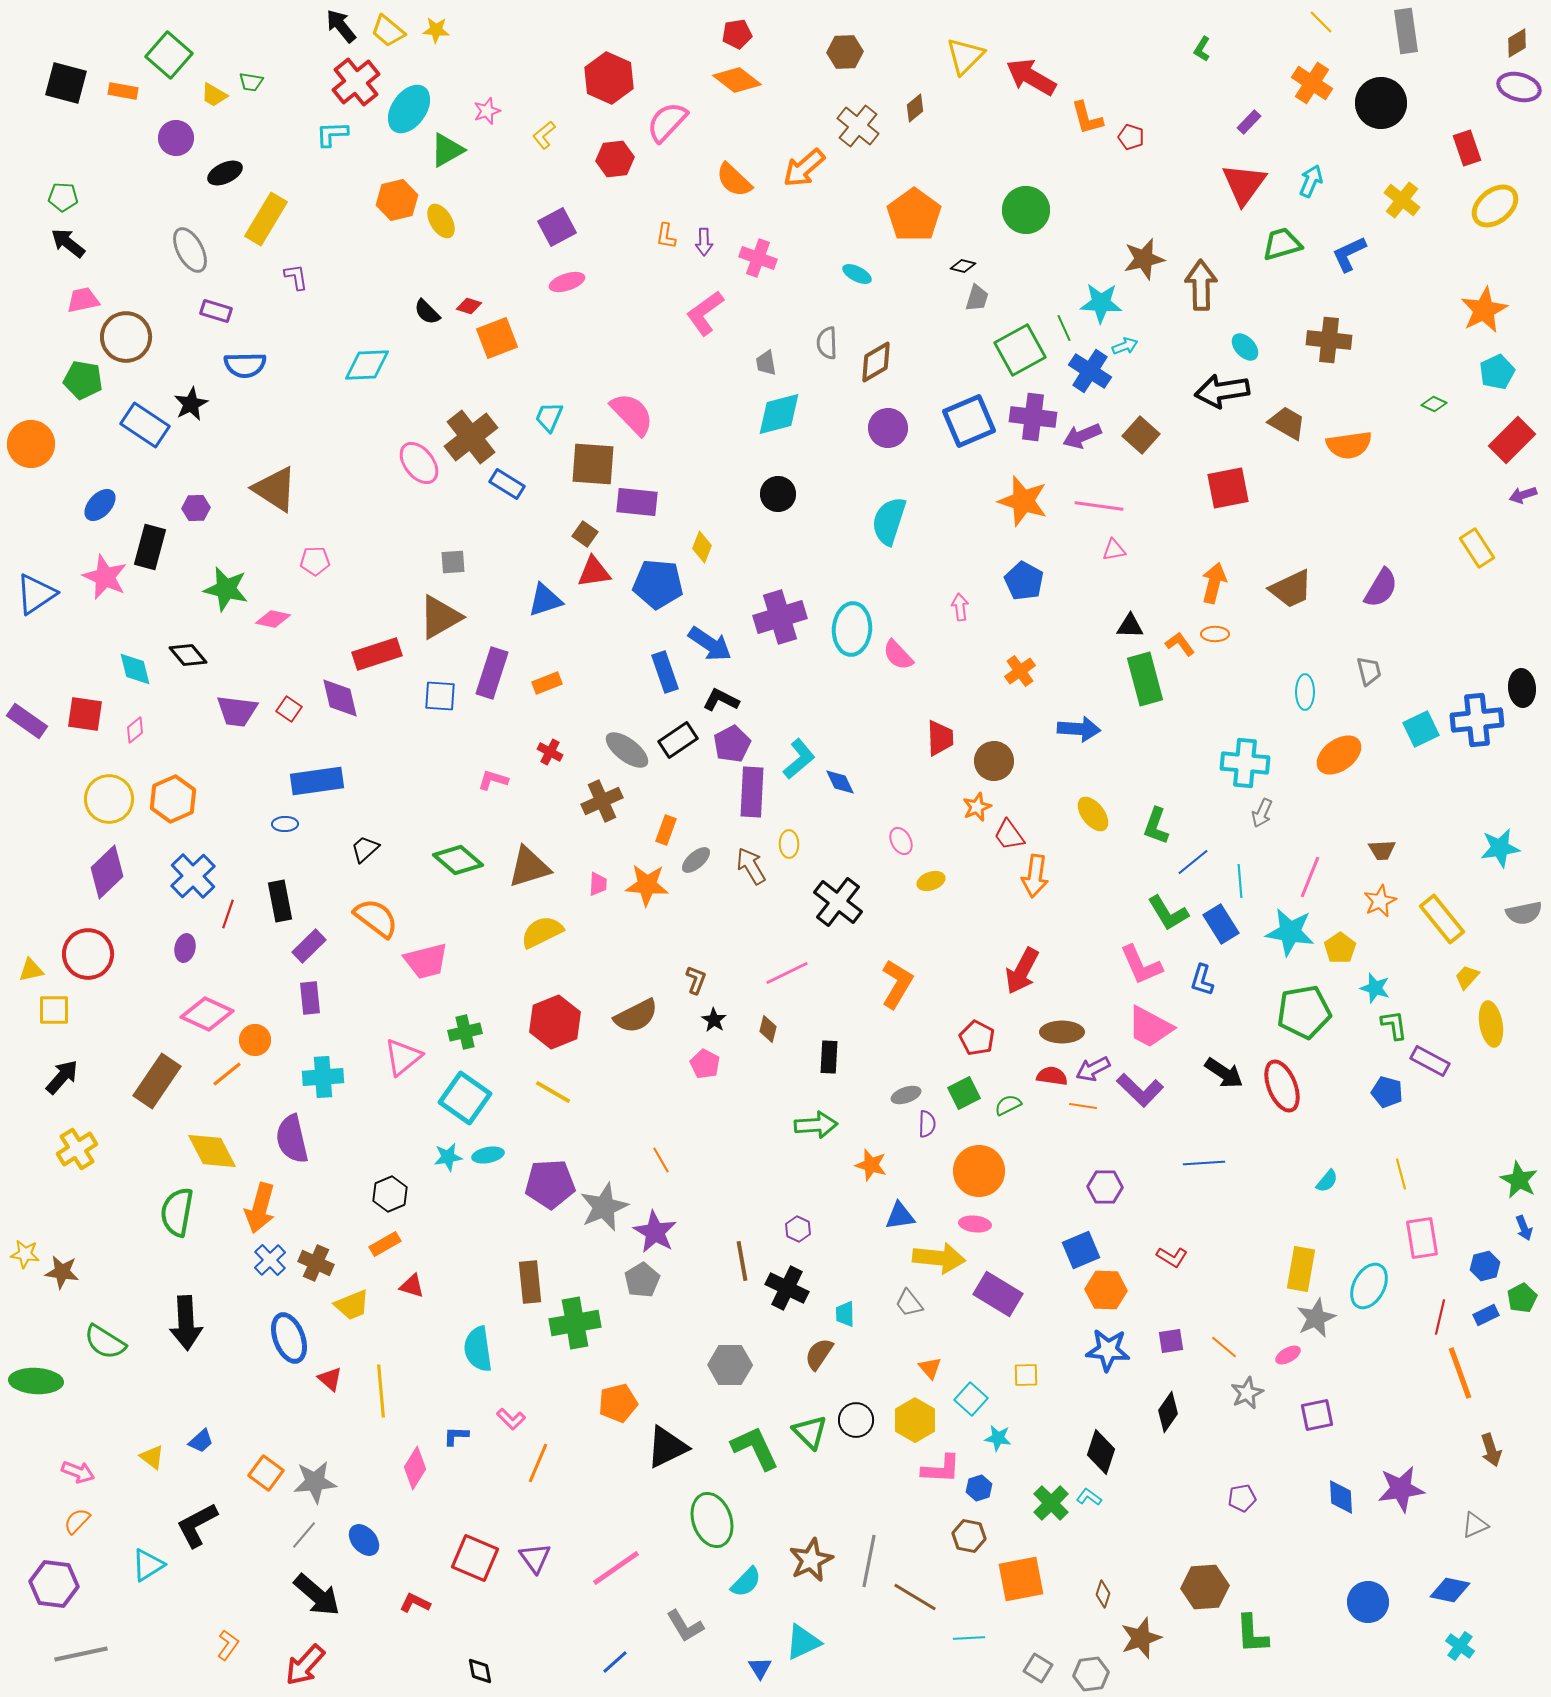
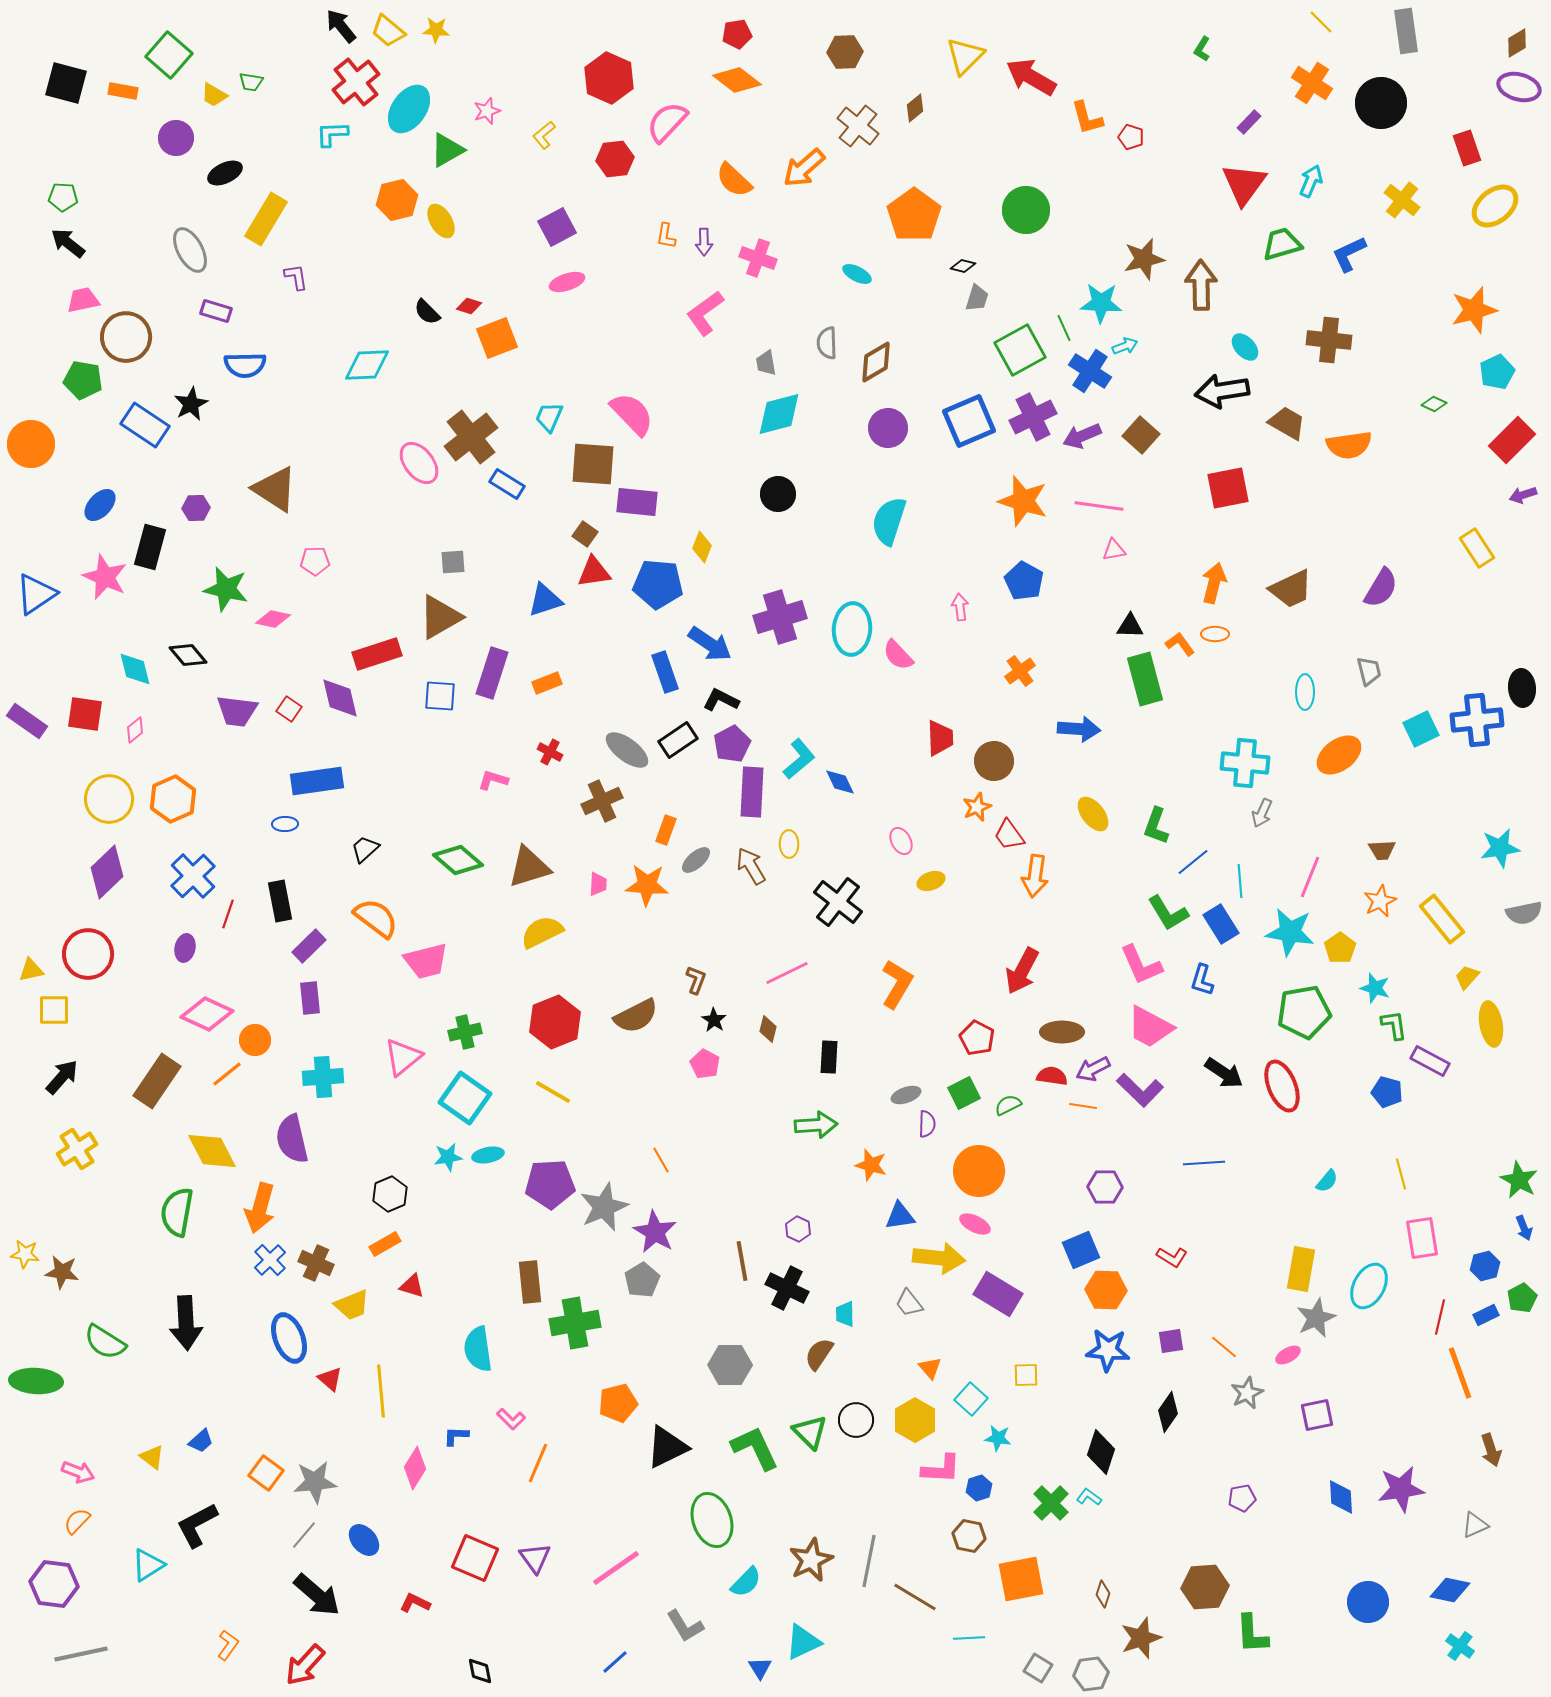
orange star at (1484, 310): moved 10 px left; rotated 12 degrees clockwise
purple cross at (1033, 417): rotated 33 degrees counterclockwise
pink ellipse at (975, 1224): rotated 20 degrees clockwise
